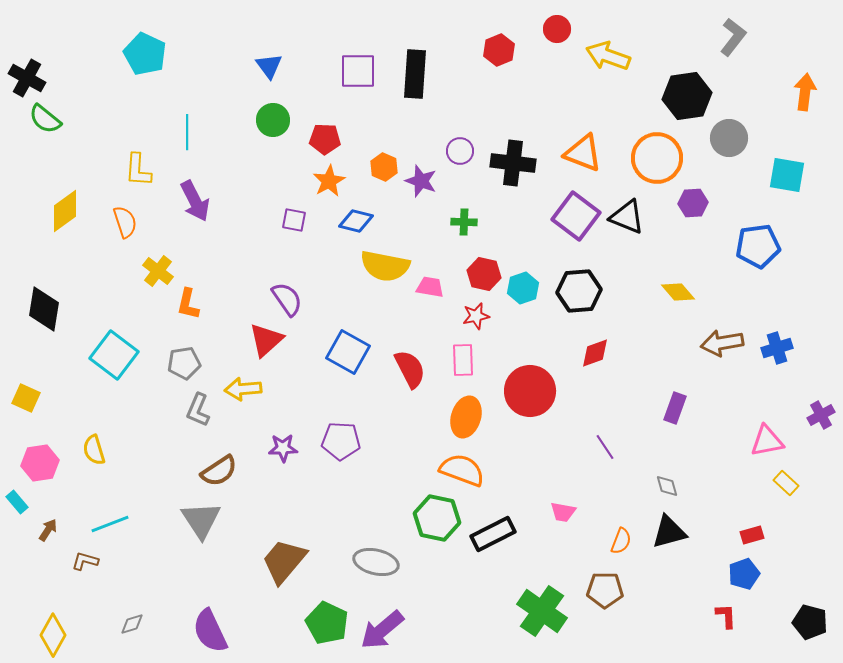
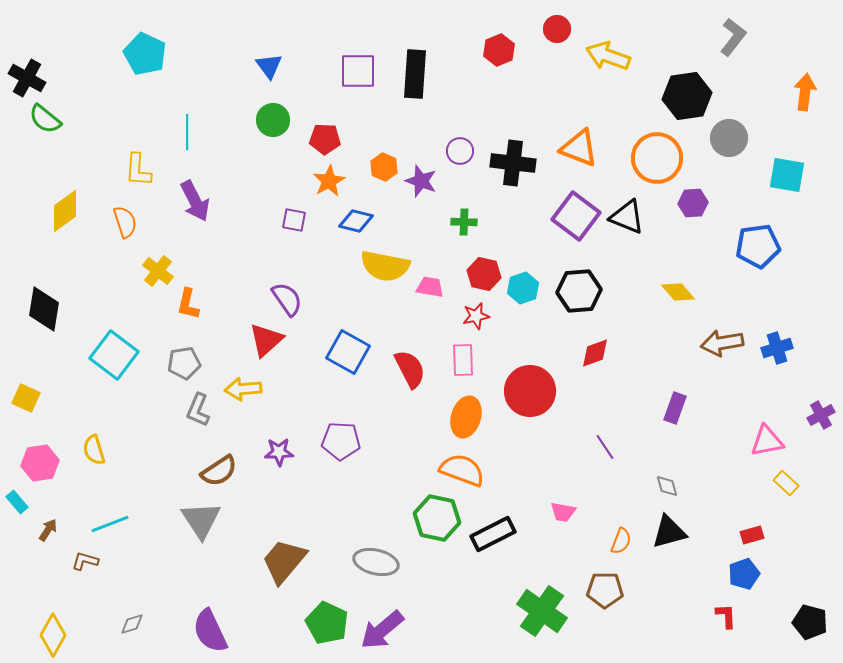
orange triangle at (583, 153): moved 4 px left, 5 px up
purple star at (283, 448): moved 4 px left, 4 px down
